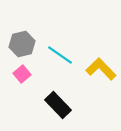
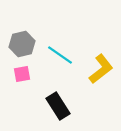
yellow L-shape: rotated 96 degrees clockwise
pink square: rotated 30 degrees clockwise
black rectangle: moved 1 px down; rotated 12 degrees clockwise
